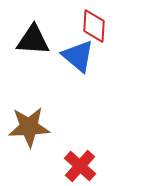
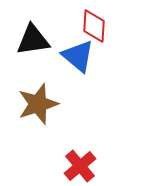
black triangle: rotated 12 degrees counterclockwise
brown star: moved 9 px right, 23 px up; rotated 15 degrees counterclockwise
red cross: rotated 8 degrees clockwise
